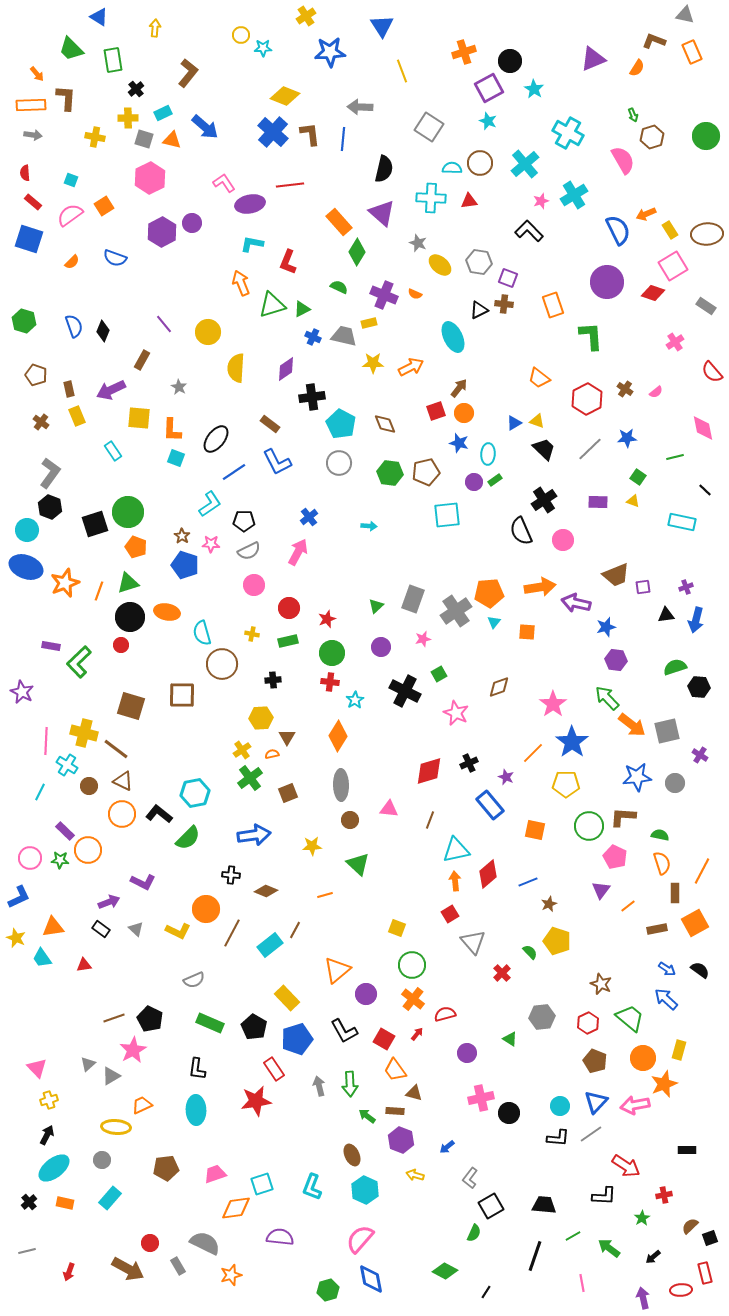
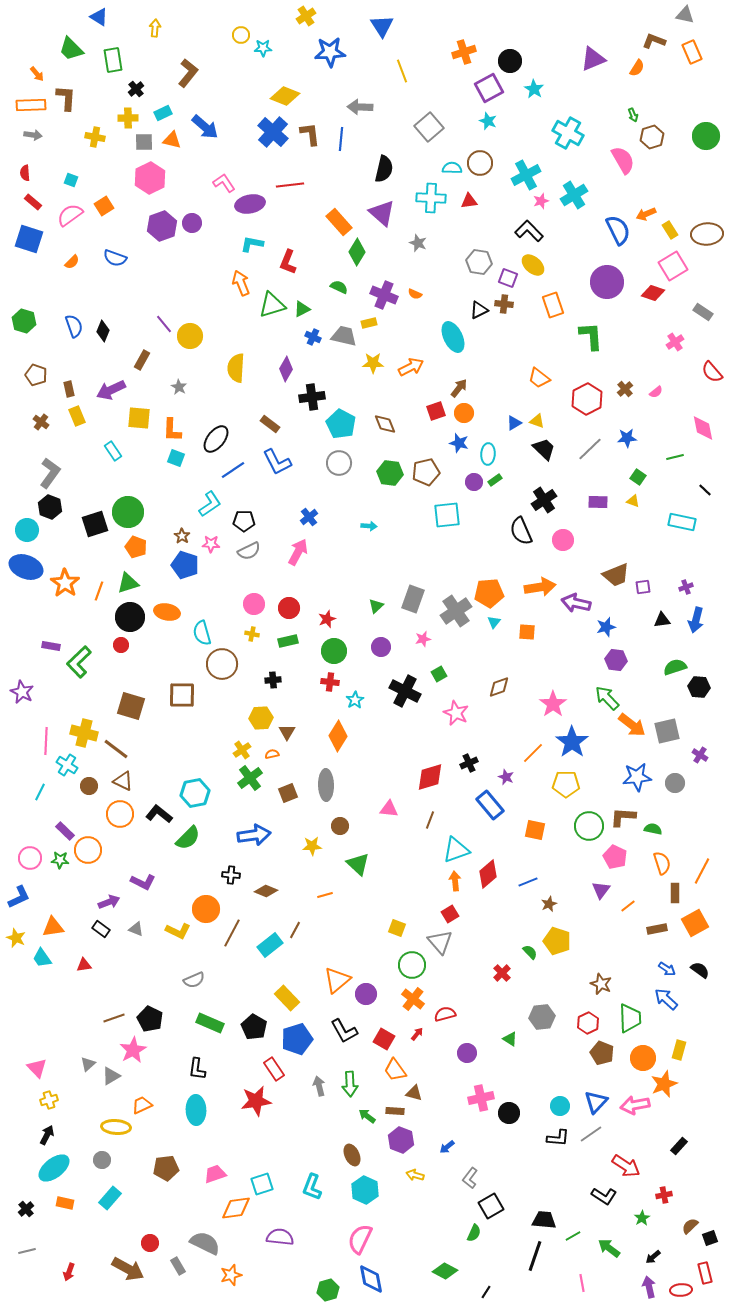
gray square at (429, 127): rotated 16 degrees clockwise
gray square at (144, 139): moved 3 px down; rotated 18 degrees counterclockwise
blue line at (343, 139): moved 2 px left
cyan cross at (525, 164): moved 1 px right, 11 px down; rotated 12 degrees clockwise
purple hexagon at (162, 232): moved 6 px up; rotated 8 degrees clockwise
yellow ellipse at (440, 265): moved 93 px right
gray rectangle at (706, 306): moved 3 px left, 6 px down
yellow circle at (208, 332): moved 18 px left, 4 px down
purple diamond at (286, 369): rotated 25 degrees counterclockwise
brown cross at (625, 389): rotated 14 degrees clockwise
blue line at (234, 472): moved 1 px left, 2 px up
orange star at (65, 583): rotated 16 degrees counterclockwise
pink circle at (254, 585): moved 19 px down
black triangle at (666, 615): moved 4 px left, 5 px down
green circle at (332, 653): moved 2 px right, 2 px up
brown triangle at (287, 737): moved 5 px up
red diamond at (429, 771): moved 1 px right, 6 px down
gray ellipse at (341, 785): moved 15 px left
orange circle at (122, 814): moved 2 px left
brown circle at (350, 820): moved 10 px left, 6 px down
green semicircle at (660, 835): moved 7 px left, 6 px up
cyan triangle at (456, 850): rotated 8 degrees counterclockwise
gray triangle at (136, 929): rotated 21 degrees counterclockwise
gray triangle at (473, 942): moved 33 px left
orange triangle at (337, 970): moved 10 px down
green trapezoid at (630, 1018): rotated 48 degrees clockwise
brown pentagon at (595, 1061): moved 7 px right, 8 px up
black rectangle at (687, 1150): moved 8 px left, 4 px up; rotated 48 degrees counterclockwise
black L-shape at (604, 1196): rotated 30 degrees clockwise
black cross at (29, 1202): moved 3 px left, 7 px down
black trapezoid at (544, 1205): moved 15 px down
pink semicircle at (360, 1239): rotated 16 degrees counterclockwise
purple arrow at (643, 1298): moved 6 px right, 11 px up
